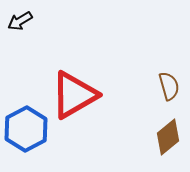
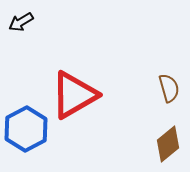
black arrow: moved 1 px right, 1 px down
brown semicircle: moved 2 px down
brown diamond: moved 7 px down
